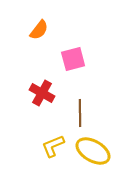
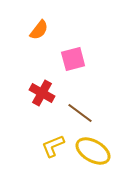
brown line: rotated 52 degrees counterclockwise
